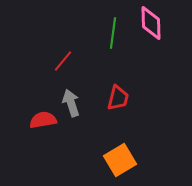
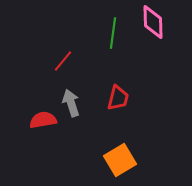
pink diamond: moved 2 px right, 1 px up
